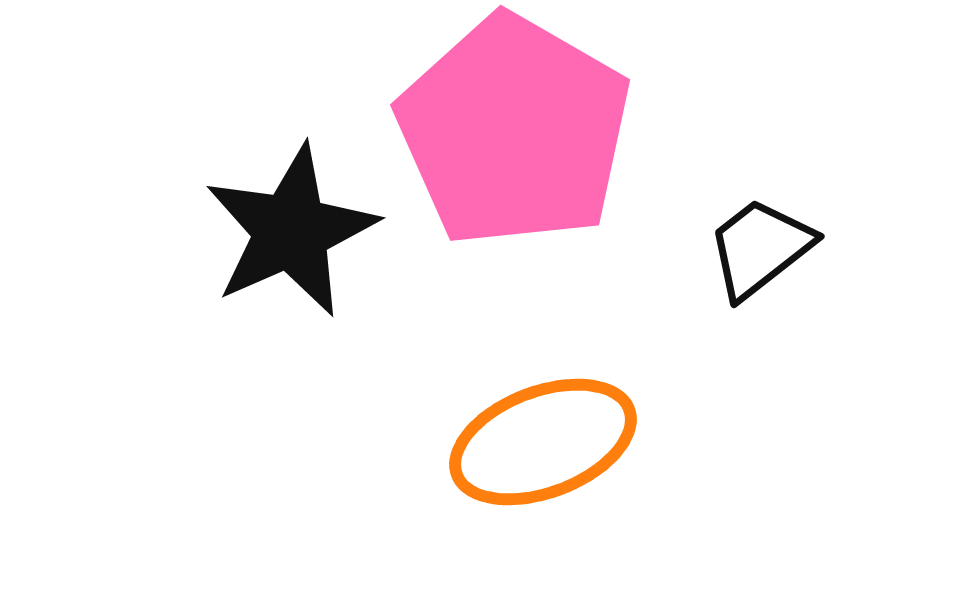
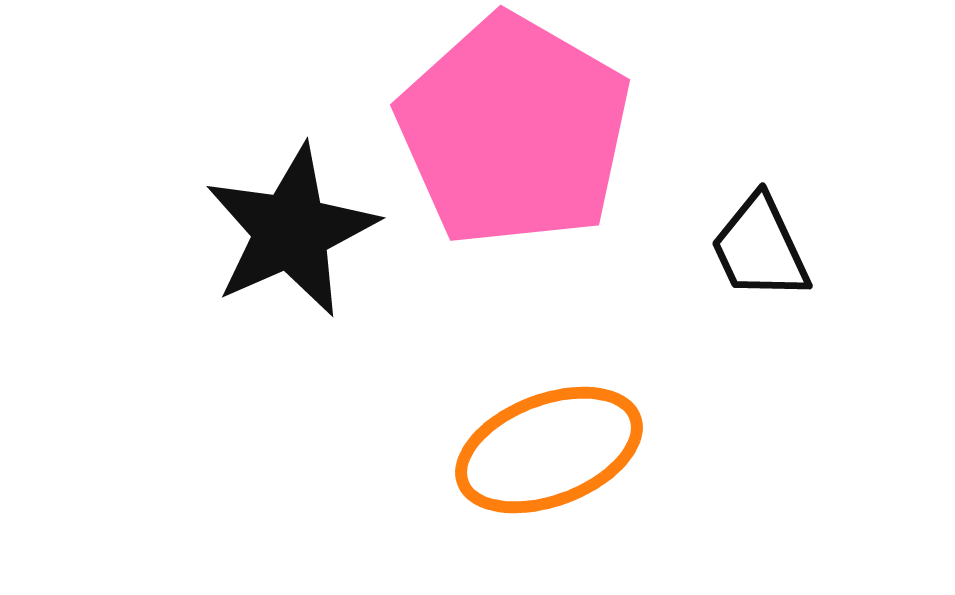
black trapezoid: rotated 77 degrees counterclockwise
orange ellipse: moved 6 px right, 8 px down
